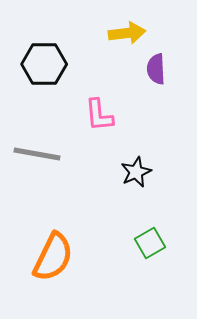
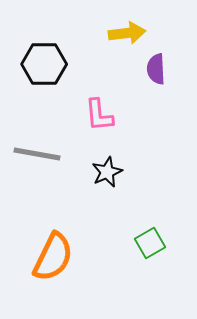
black star: moved 29 px left
